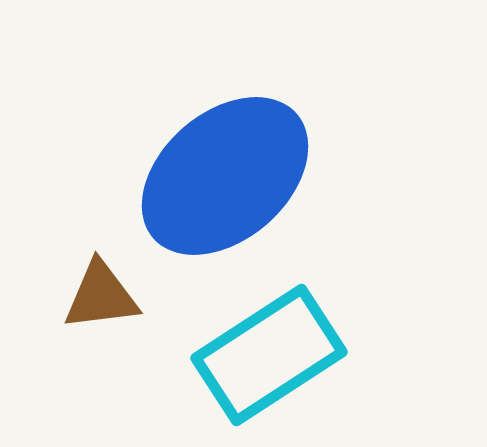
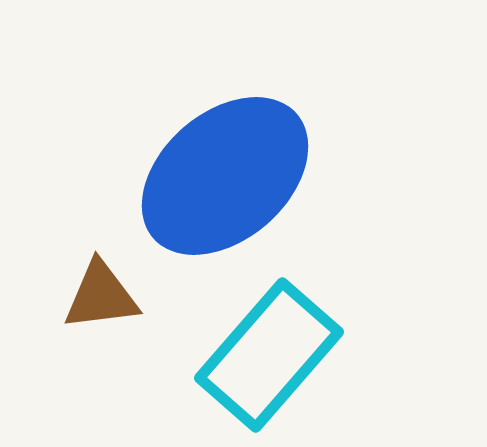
cyan rectangle: rotated 16 degrees counterclockwise
